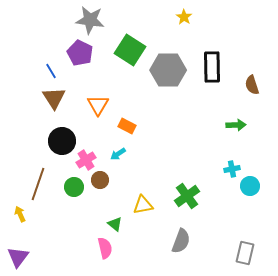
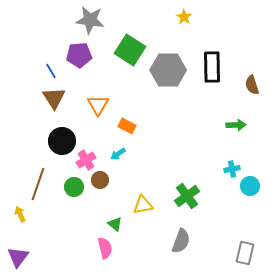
purple pentagon: moved 1 px left, 2 px down; rotated 30 degrees counterclockwise
